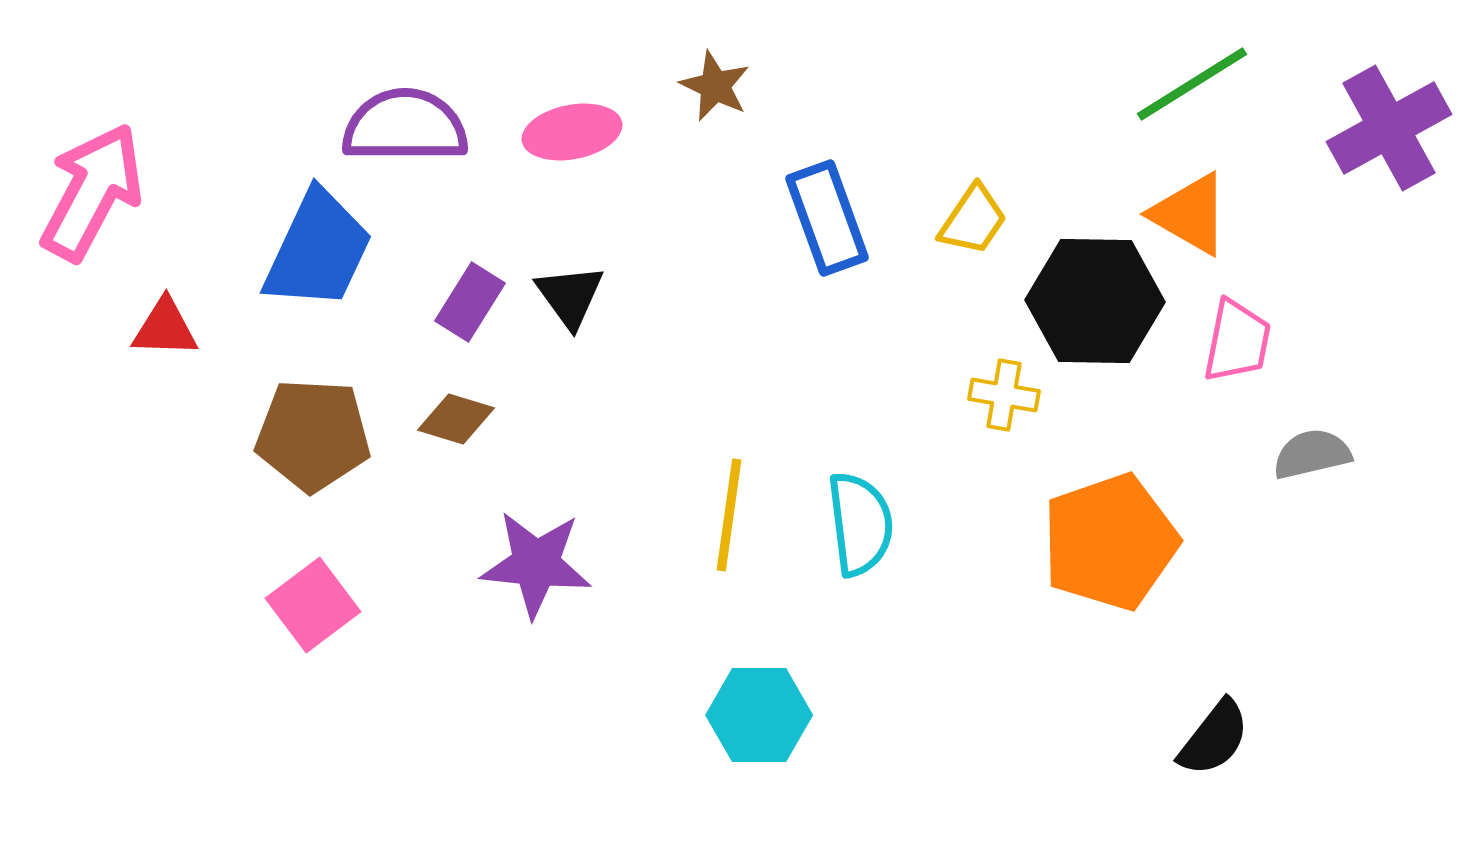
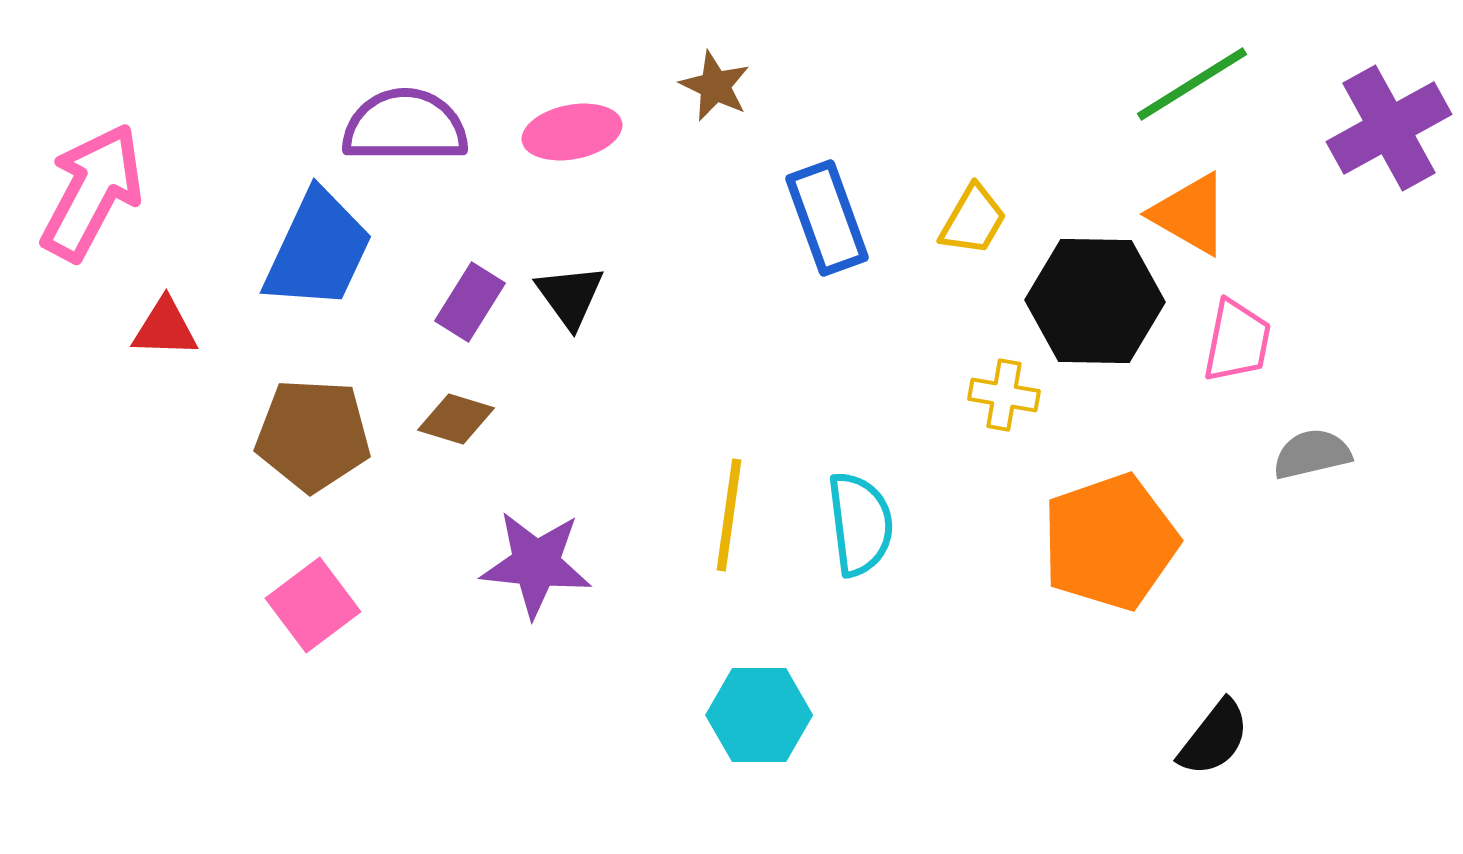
yellow trapezoid: rotated 4 degrees counterclockwise
